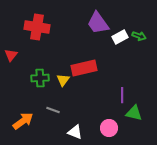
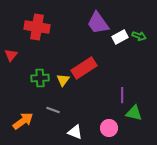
red rectangle: rotated 20 degrees counterclockwise
